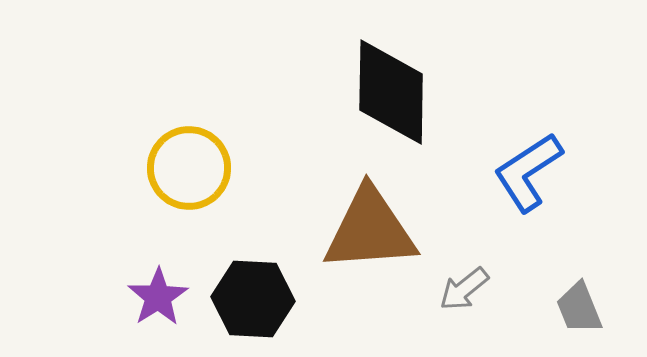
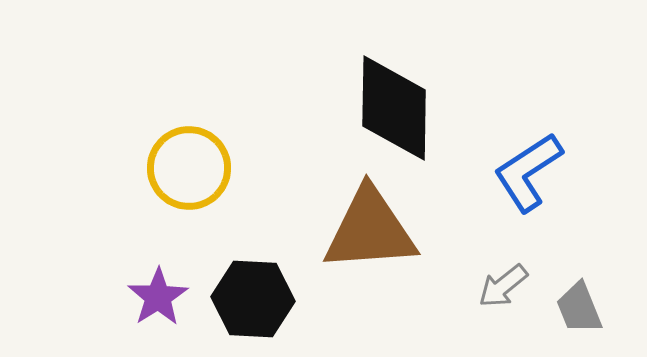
black diamond: moved 3 px right, 16 px down
gray arrow: moved 39 px right, 3 px up
